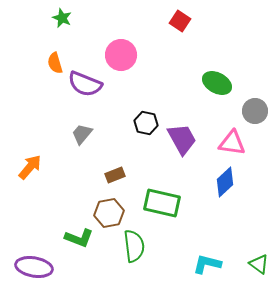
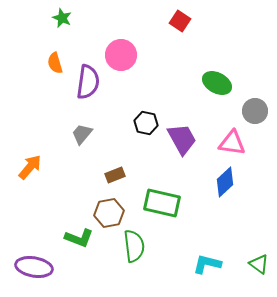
purple semicircle: moved 3 px right, 2 px up; rotated 104 degrees counterclockwise
